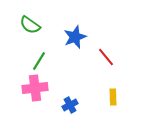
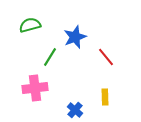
green semicircle: rotated 130 degrees clockwise
green line: moved 11 px right, 4 px up
yellow rectangle: moved 8 px left
blue cross: moved 5 px right, 5 px down; rotated 21 degrees counterclockwise
